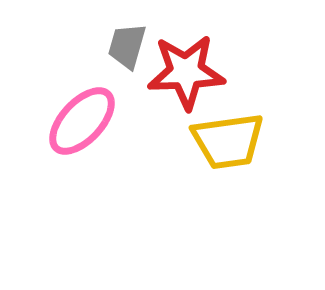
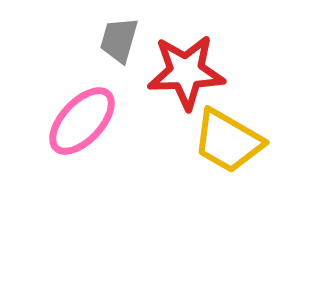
gray trapezoid: moved 8 px left, 6 px up
yellow trapezoid: rotated 38 degrees clockwise
